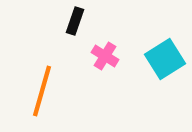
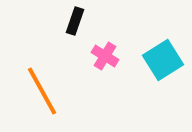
cyan square: moved 2 px left, 1 px down
orange line: rotated 45 degrees counterclockwise
